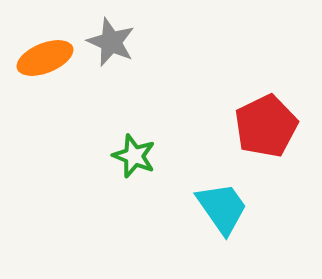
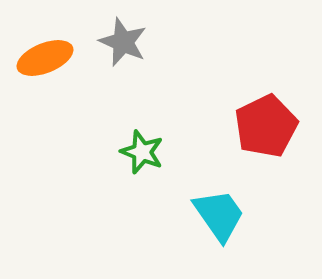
gray star: moved 12 px right
green star: moved 8 px right, 4 px up
cyan trapezoid: moved 3 px left, 7 px down
